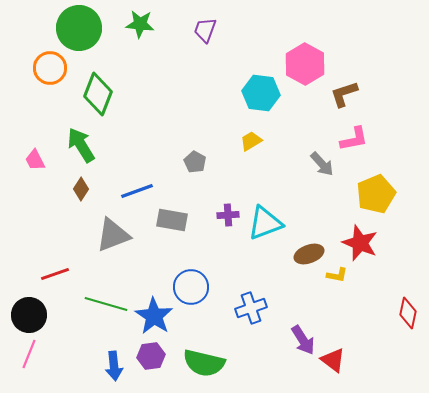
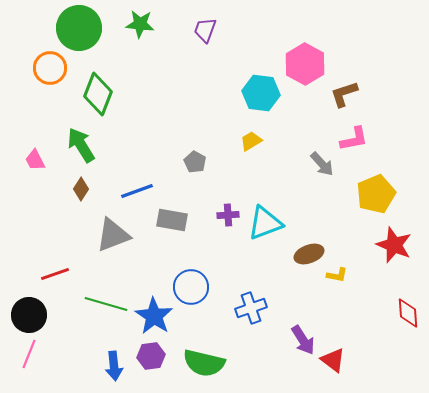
red star: moved 34 px right, 2 px down
red diamond: rotated 16 degrees counterclockwise
